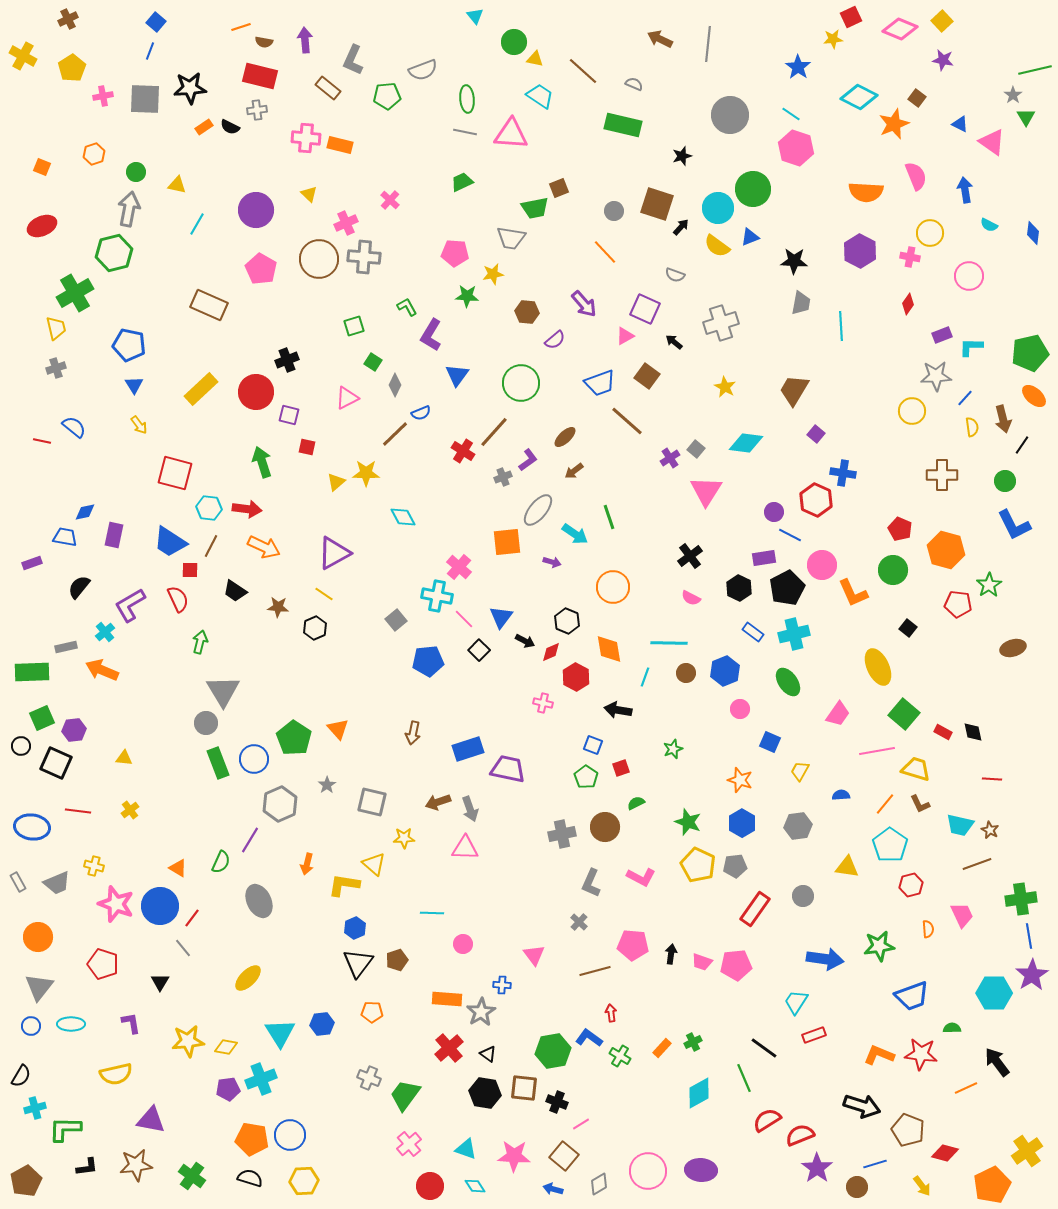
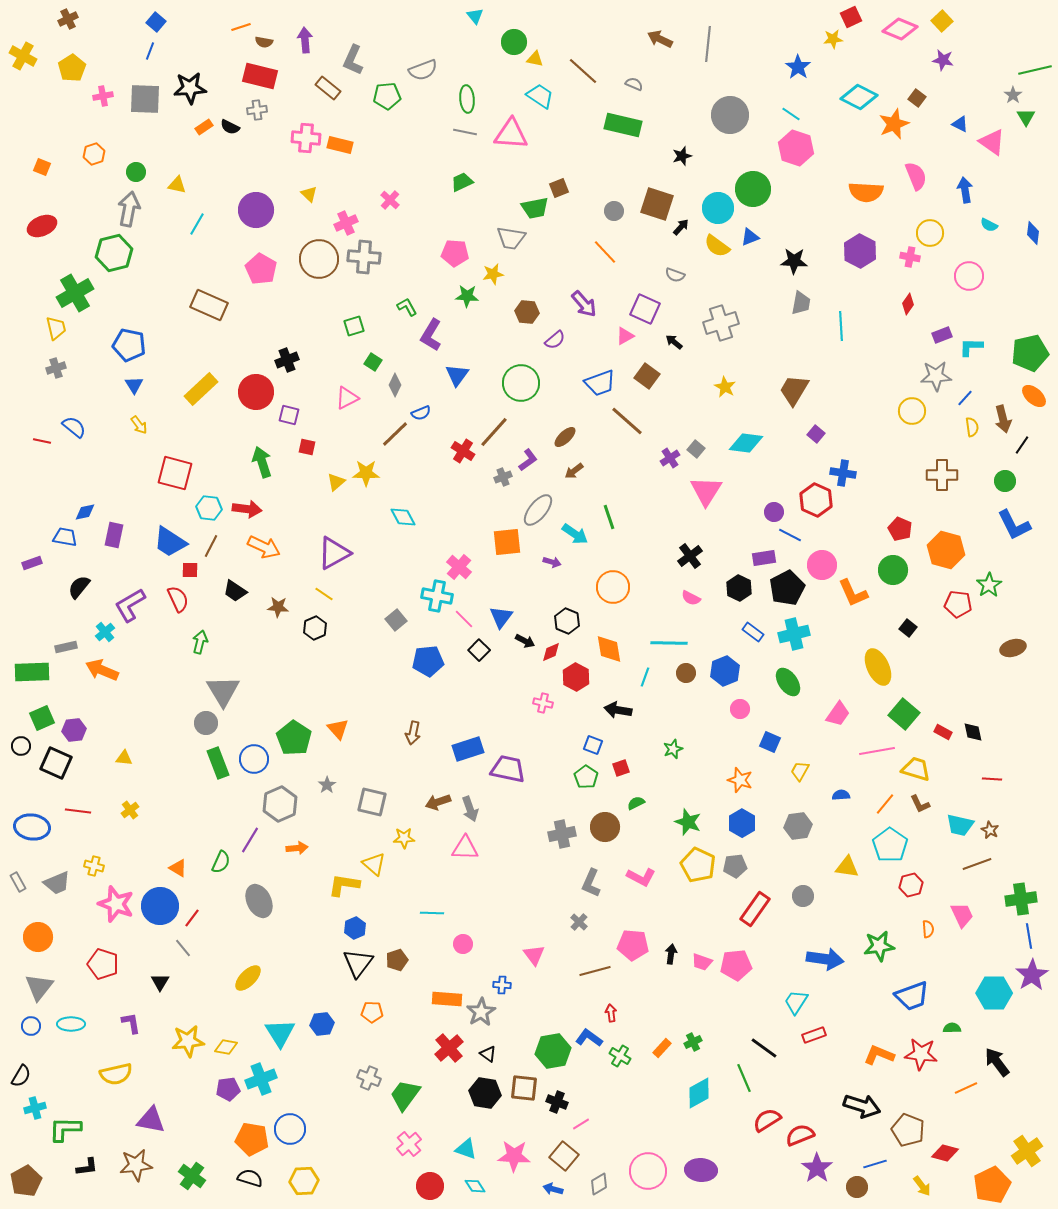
orange arrow at (307, 864): moved 10 px left, 16 px up; rotated 110 degrees counterclockwise
blue circle at (290, 1135): moved 6 px up
